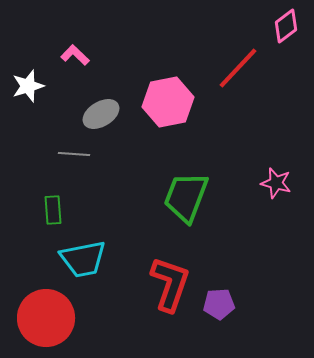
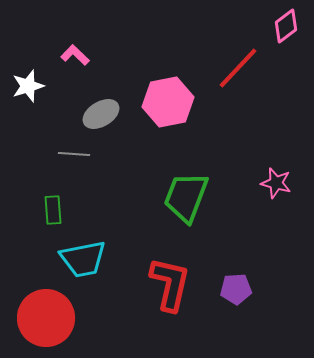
red L-shape: rotated 6 degrees counterclockwise
purple pentagon: moved 17 px right, 15 px up
